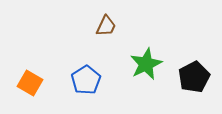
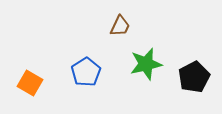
brown trapezoid: moved 14 px right
green star: rotated 12 degrees clockwise
blue pentagon: moved 8 px up
